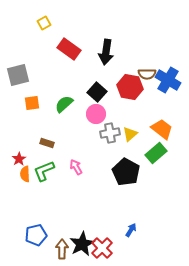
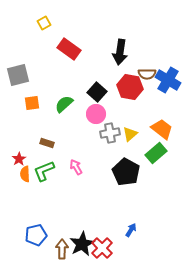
black arrow: moved 14 px right
